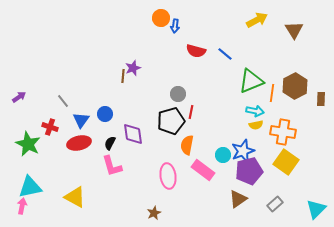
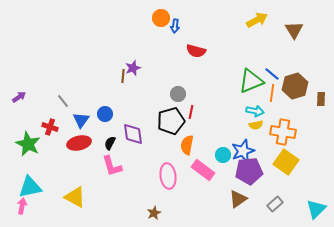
blue line at (225, 54): moved 47 px right, 20 px down
brown hexagon at (295, 86): rotated 10 degrees clockwise
purple pentagon at (249, 171): rotated 8 degrees clockwise
